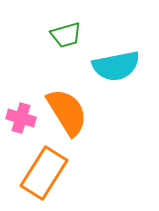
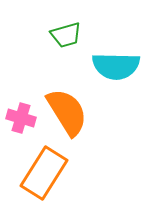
cyan semicircle: rotated 12 degrees clockwise
